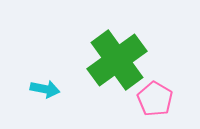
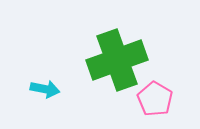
green cross: rotated 16 degrees clockwise
